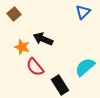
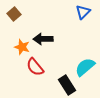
black arrow: rotated 24 degrees counterclockwise
black rectangle: moved 7 px right
